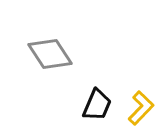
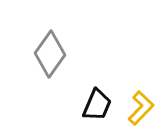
gray diamond: rotated 69 degrees clockwise
